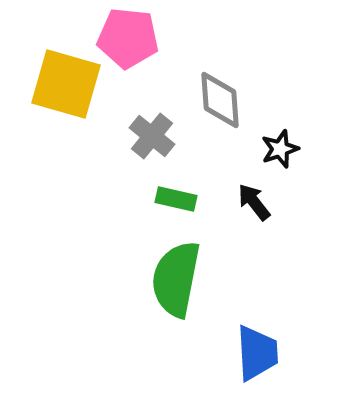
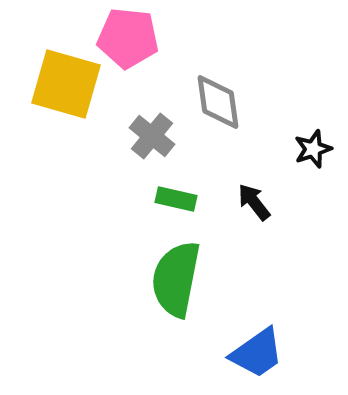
gray diamond: moved 2 px left, 2 px down; rotated 4 degrees counterclockwise
black star: moved 33 px right
blue trapezoid: rotated 58 degrees clockwise
